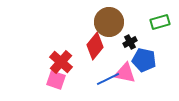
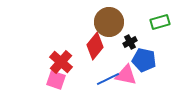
pink triangle: moved 1 px right, 2 px down
